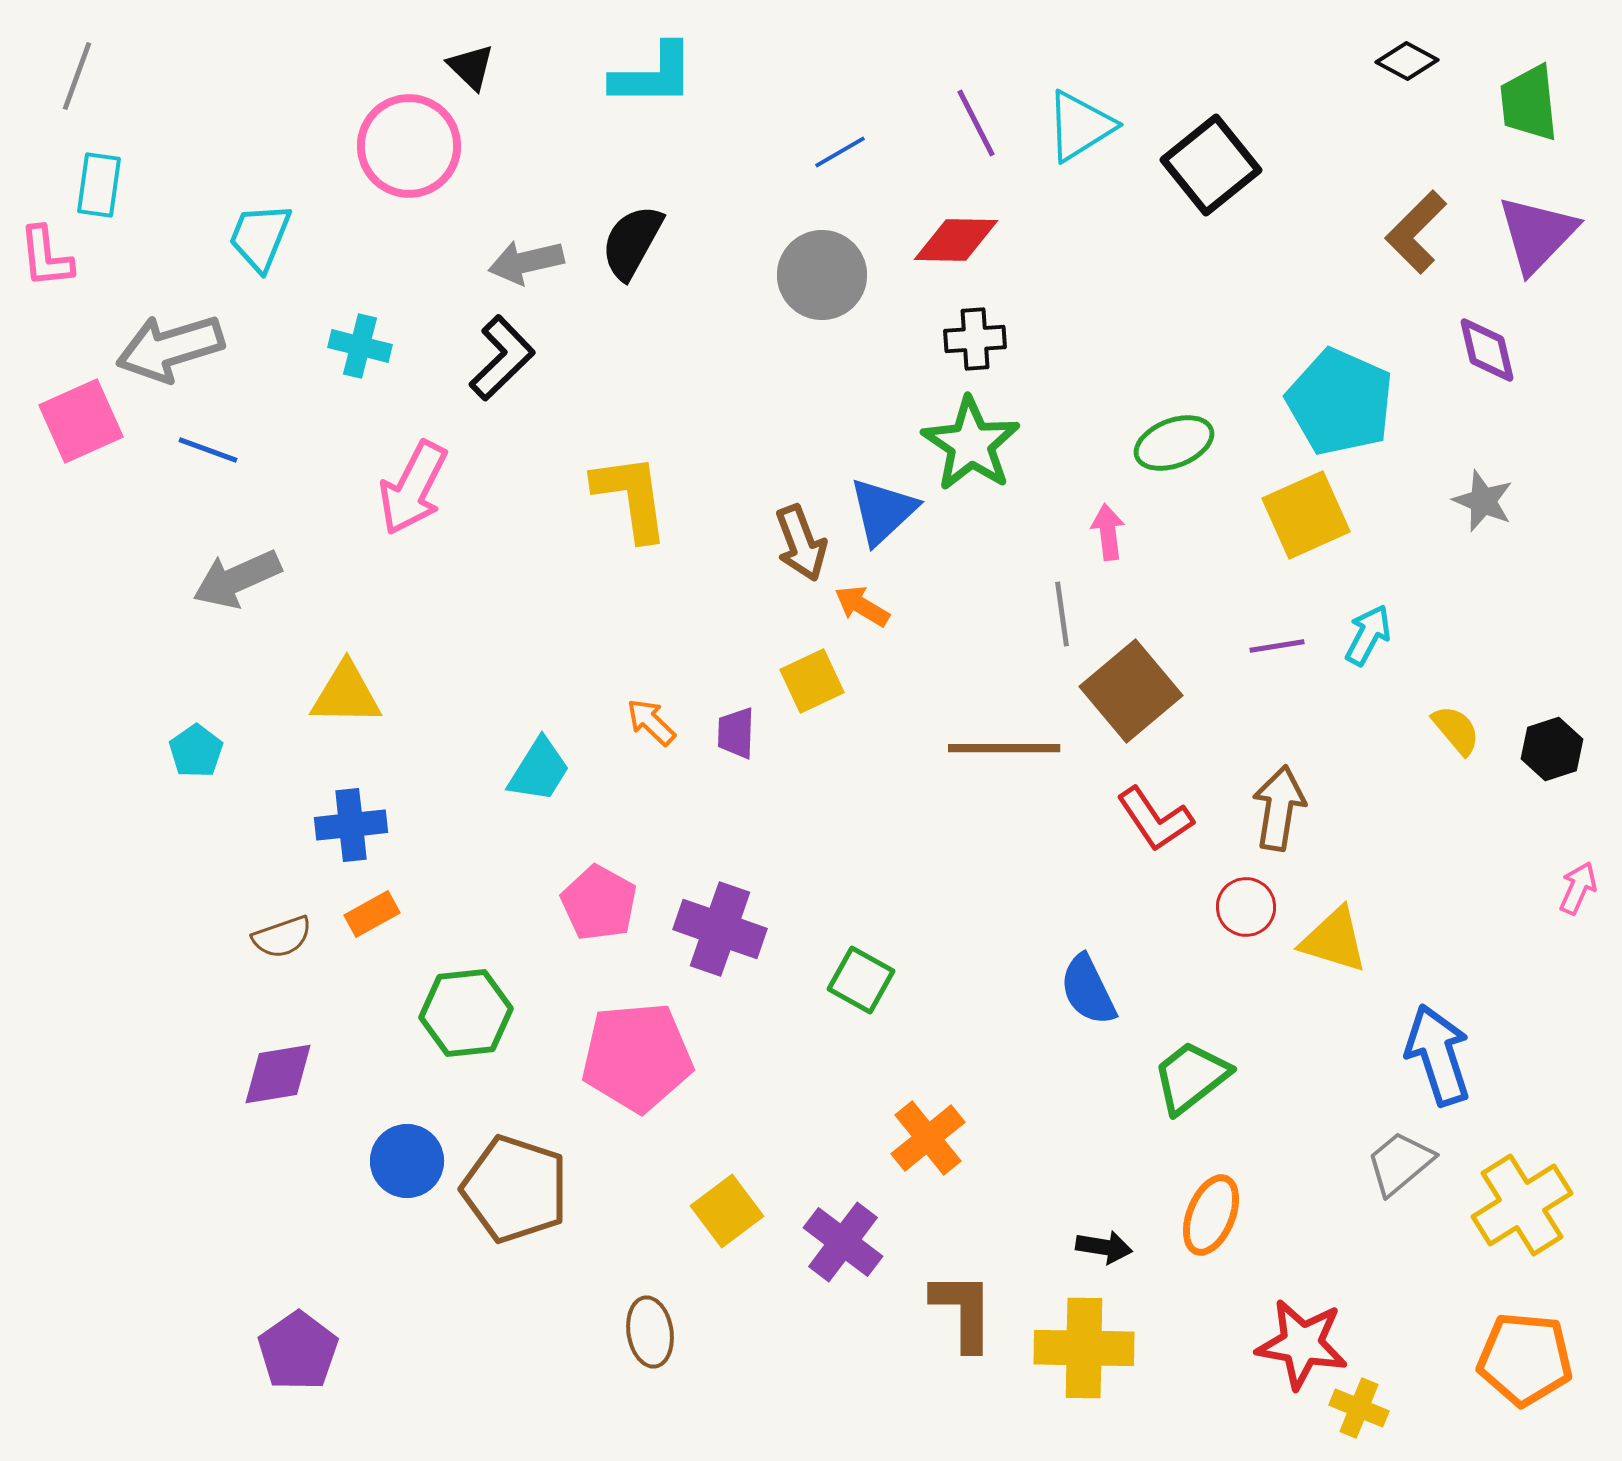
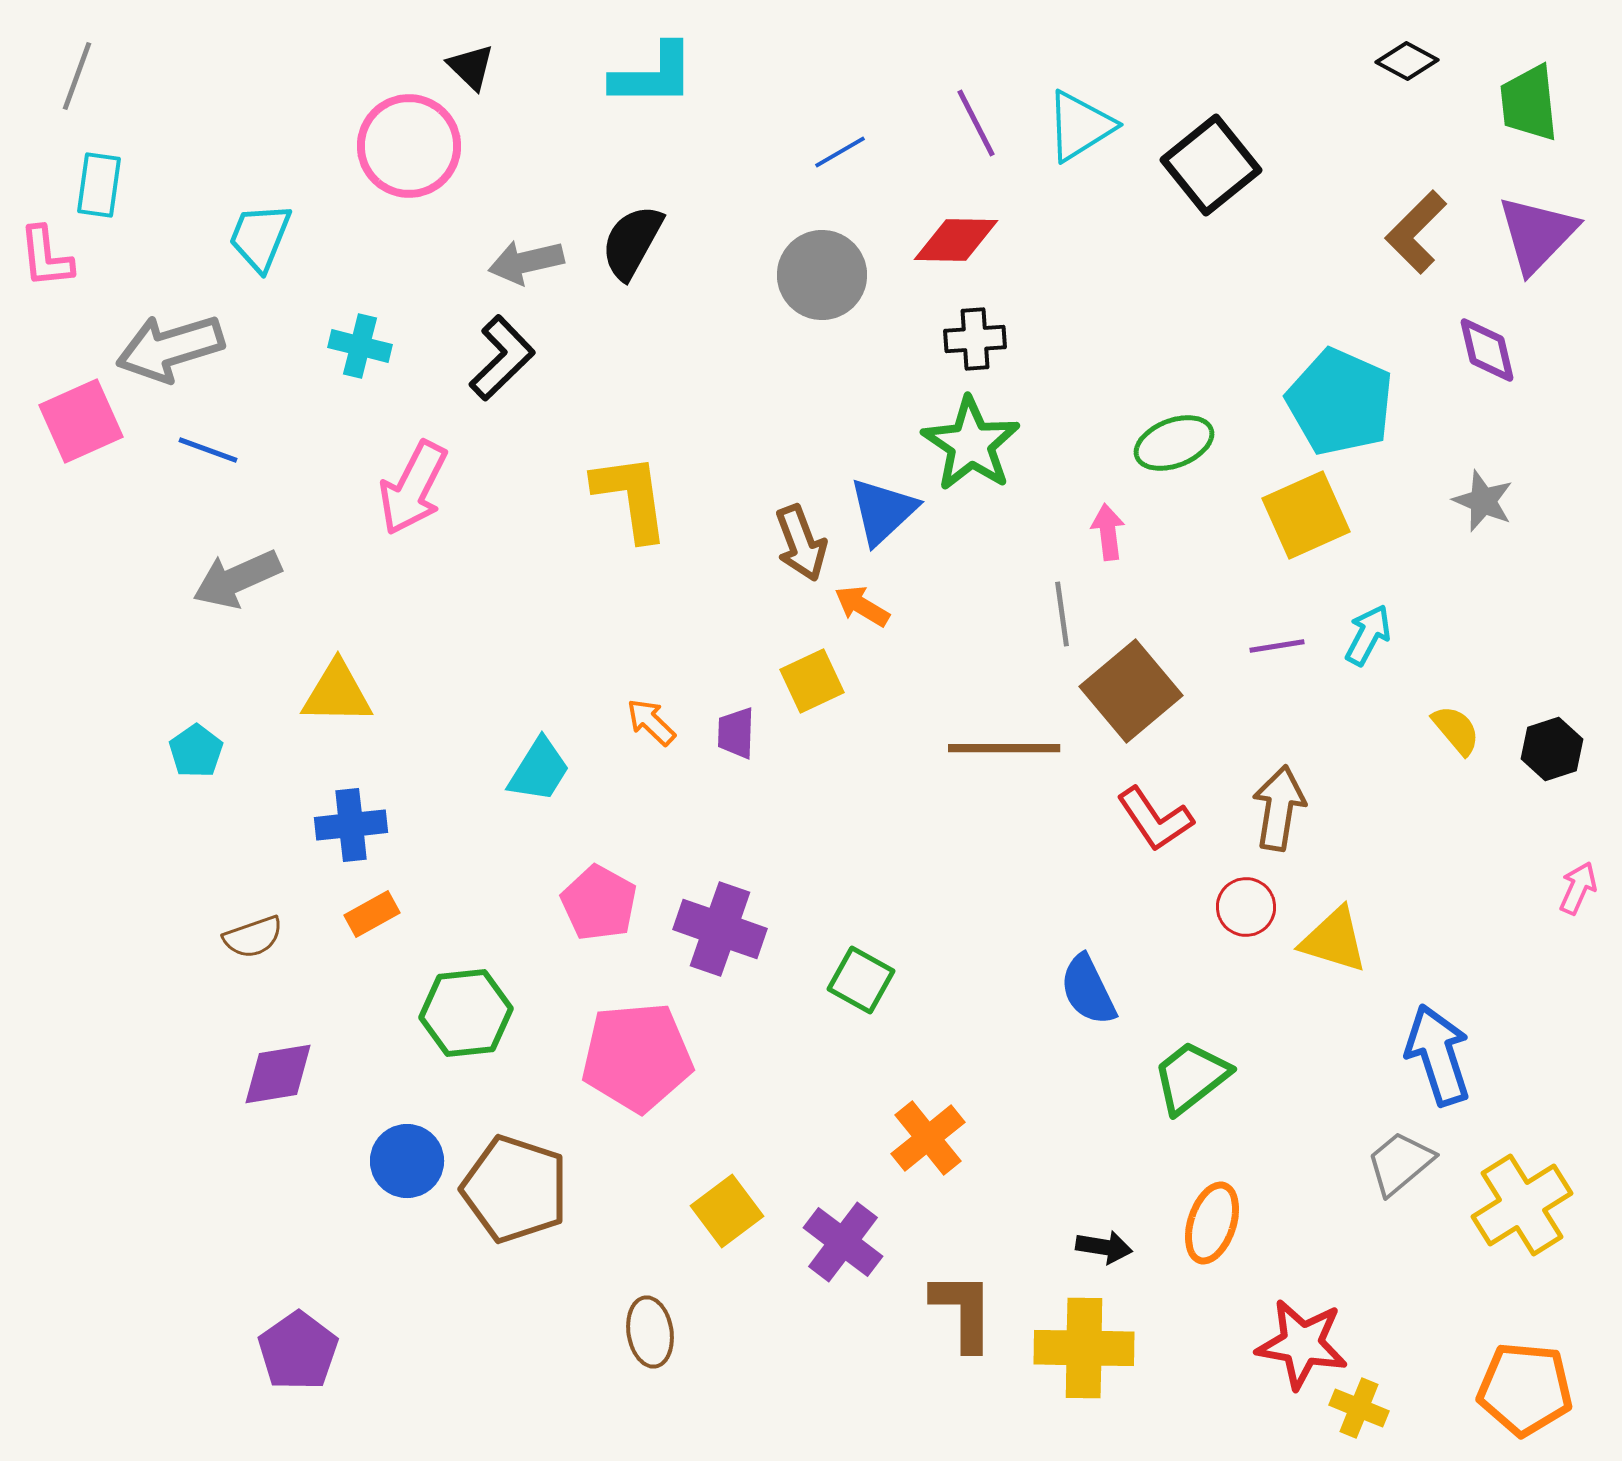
yellow triangle at (346, 694): moved 9 px left, 1 px up
brown semicircle at (282, 937): moved 29 px left
orange ellipse at (1211, 1215): moved 1 px right, 8 px down; rotated 4 degrees counterclockwise
orange pentagon at (1525, 1359): moved 30 px down
